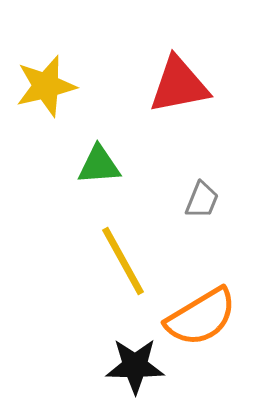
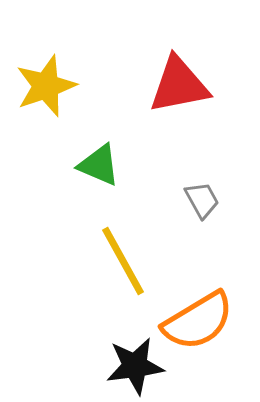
yellow star: rotated 6 degrees counterclockwise
green triangle: rotated 27 degrees clockwise
gray trapezoid: rotated 51 degrees counterclockwise
orange semicircle: moved 3 px left, 4 px down
black star: rotated 8 degrees counterclockwise
